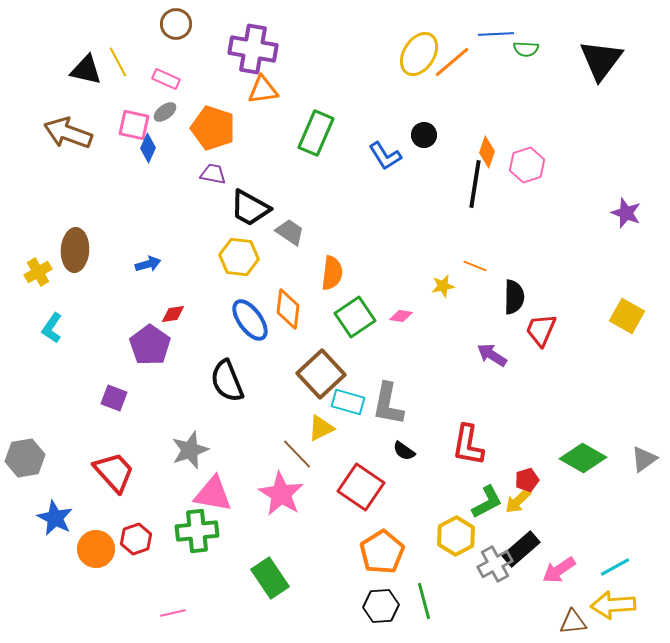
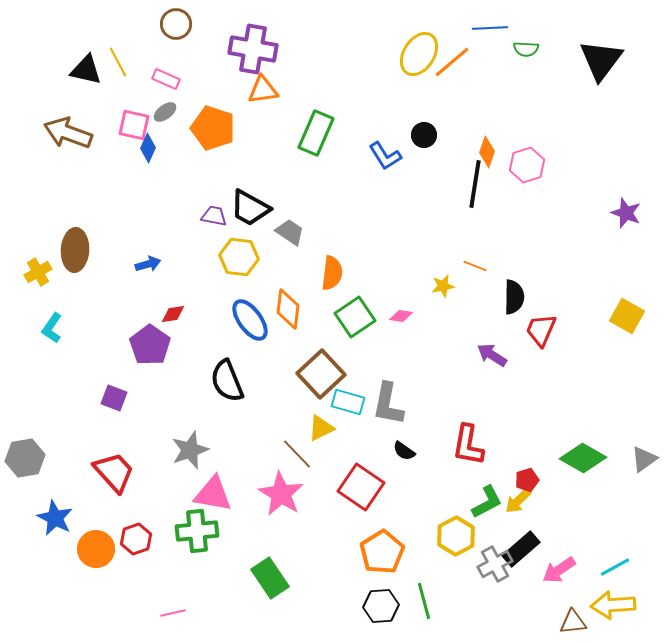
blue line at (496, 34): moved 6 px left, 6 px up
purple trapezoid at (213, 174): moved 1 px right, 42 px down
